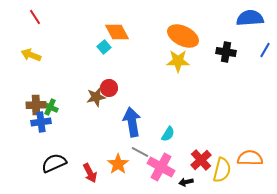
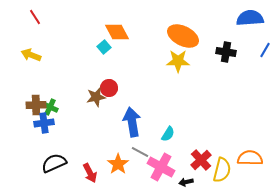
blue cross: moved 3 px right, 1 px down
